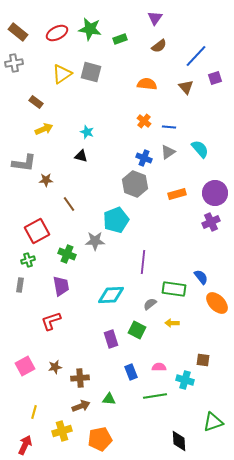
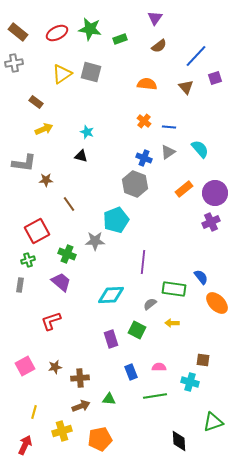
orange rectangle at (177, 194): moved 7 px right, 5 px up; rotated 24 degrees counterclockwise
purple trapezoid at (61, 286): moved 4 px up; rotated 40 degrees counterclockwise
cyan cross at (185, 380): moved 5 px right, 2 px down
